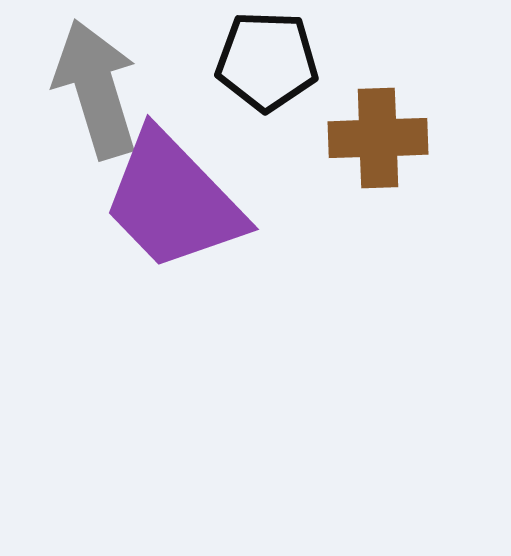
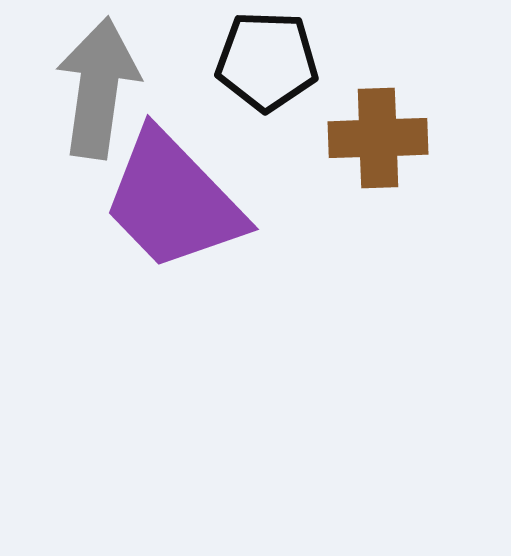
gray arrow: moved 2 px right, 1 px up; rotated 25 degrees clockwise
